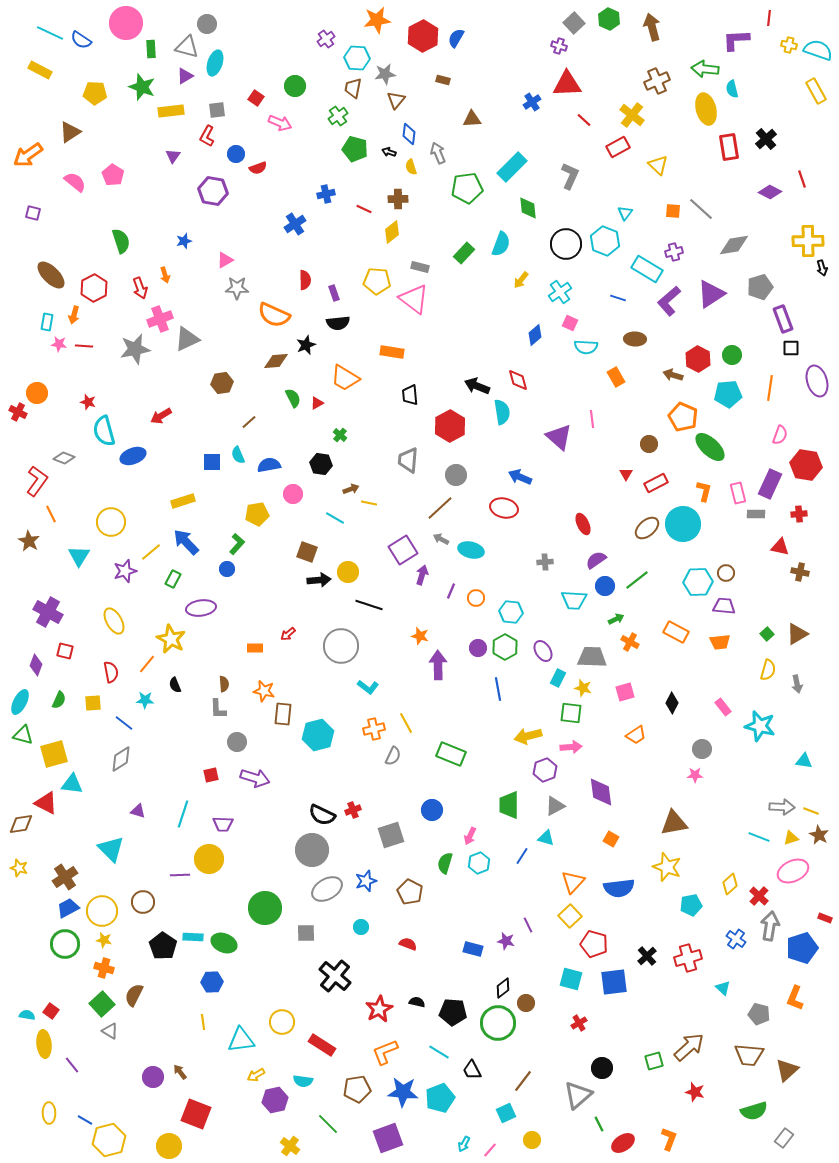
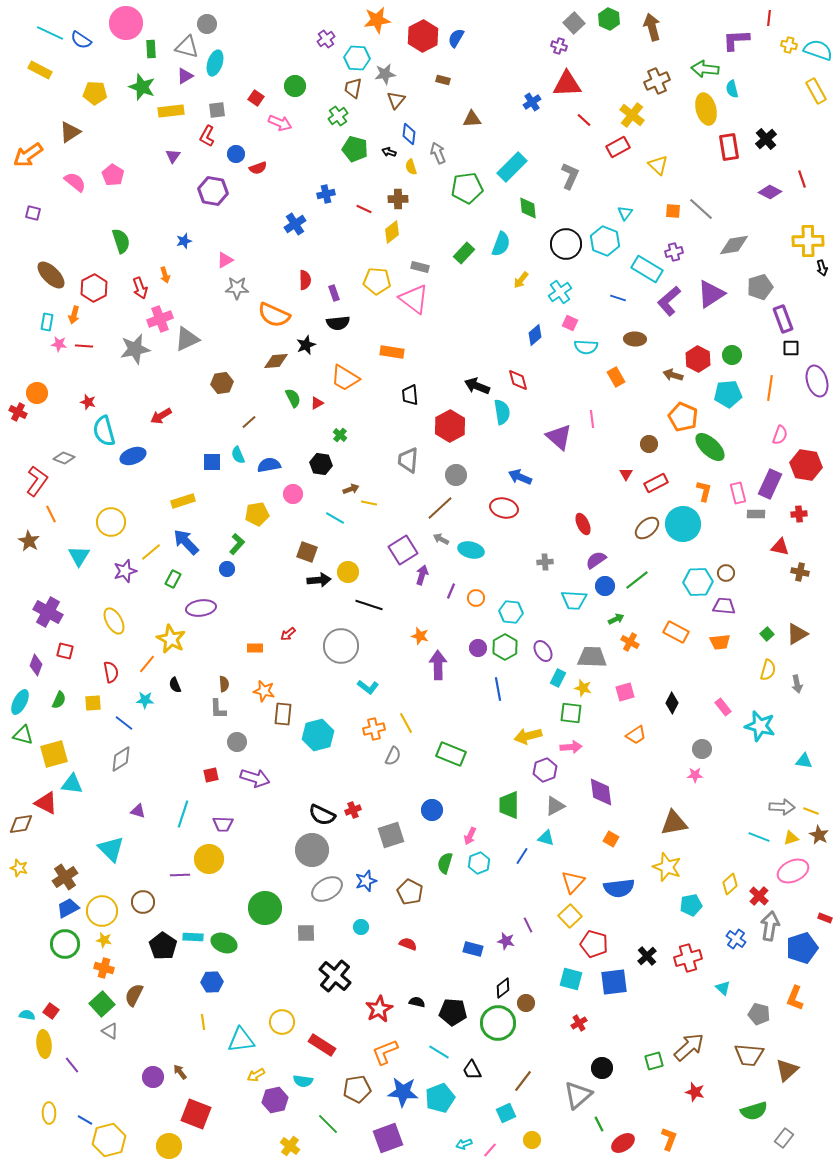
cyan arrow at (464, 1144): rotated 42 degrees clockwise
